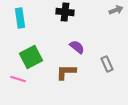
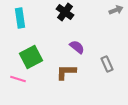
black cross: rotated 30 degrees clockwise
